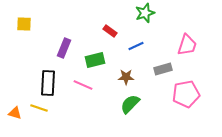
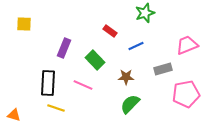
pink trapezoid: rotated 130 degrees counterclockwise
green rectangle: rotated 60 degrees clockwise
yellow line: moved 17 px right
orange triangle: moved 1 px left, 2 px down
